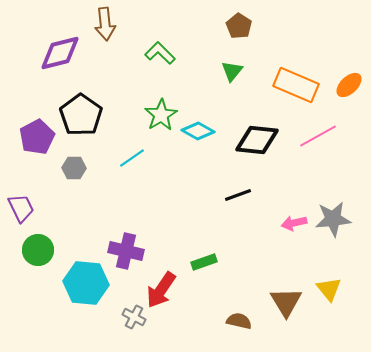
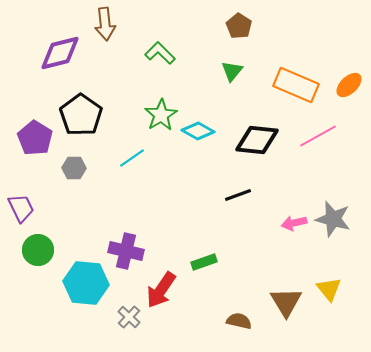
purple pentagon: moved 2 px left, 1 px down; rotated 12 degrees counterclockwise
gray star: rotated 21 degrees clockwise
gray cross: moved 5 px left; rotated 15 degrees clockwise
